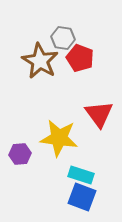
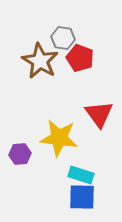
blue square: rotated 20 degrees counterclockwise
